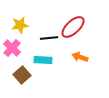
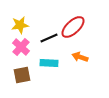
black line: rotated 18 degrees counterclockwise
pink cross: moved 9 px right, 1 px up
cyan rectangle: moved 6 px right, 3 px down
brown square: rotated 30 degrees clockwise
